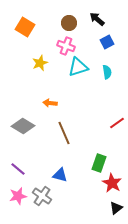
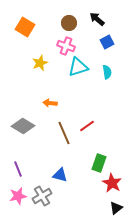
red line: moved 30 px left, 3 px down
purple line: rotated 28 degrees clockwise
gray cross: rotated 24 degrees clockwise
